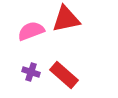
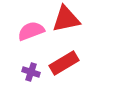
red rectangle: moved 12 px up; rotated 72 degrees counterclockwise
